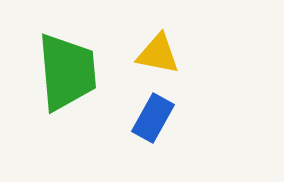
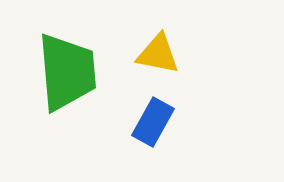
blue rectangle: moved 4 px down
